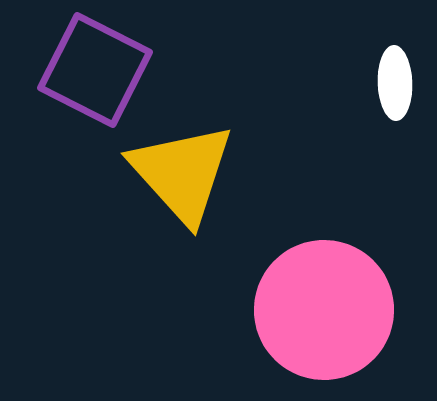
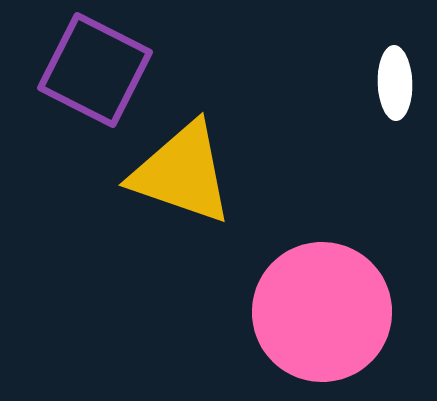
yellow triangle: rotated 29 degrees counterclockwise
pink circle: moved 2 px left, 2 px down
